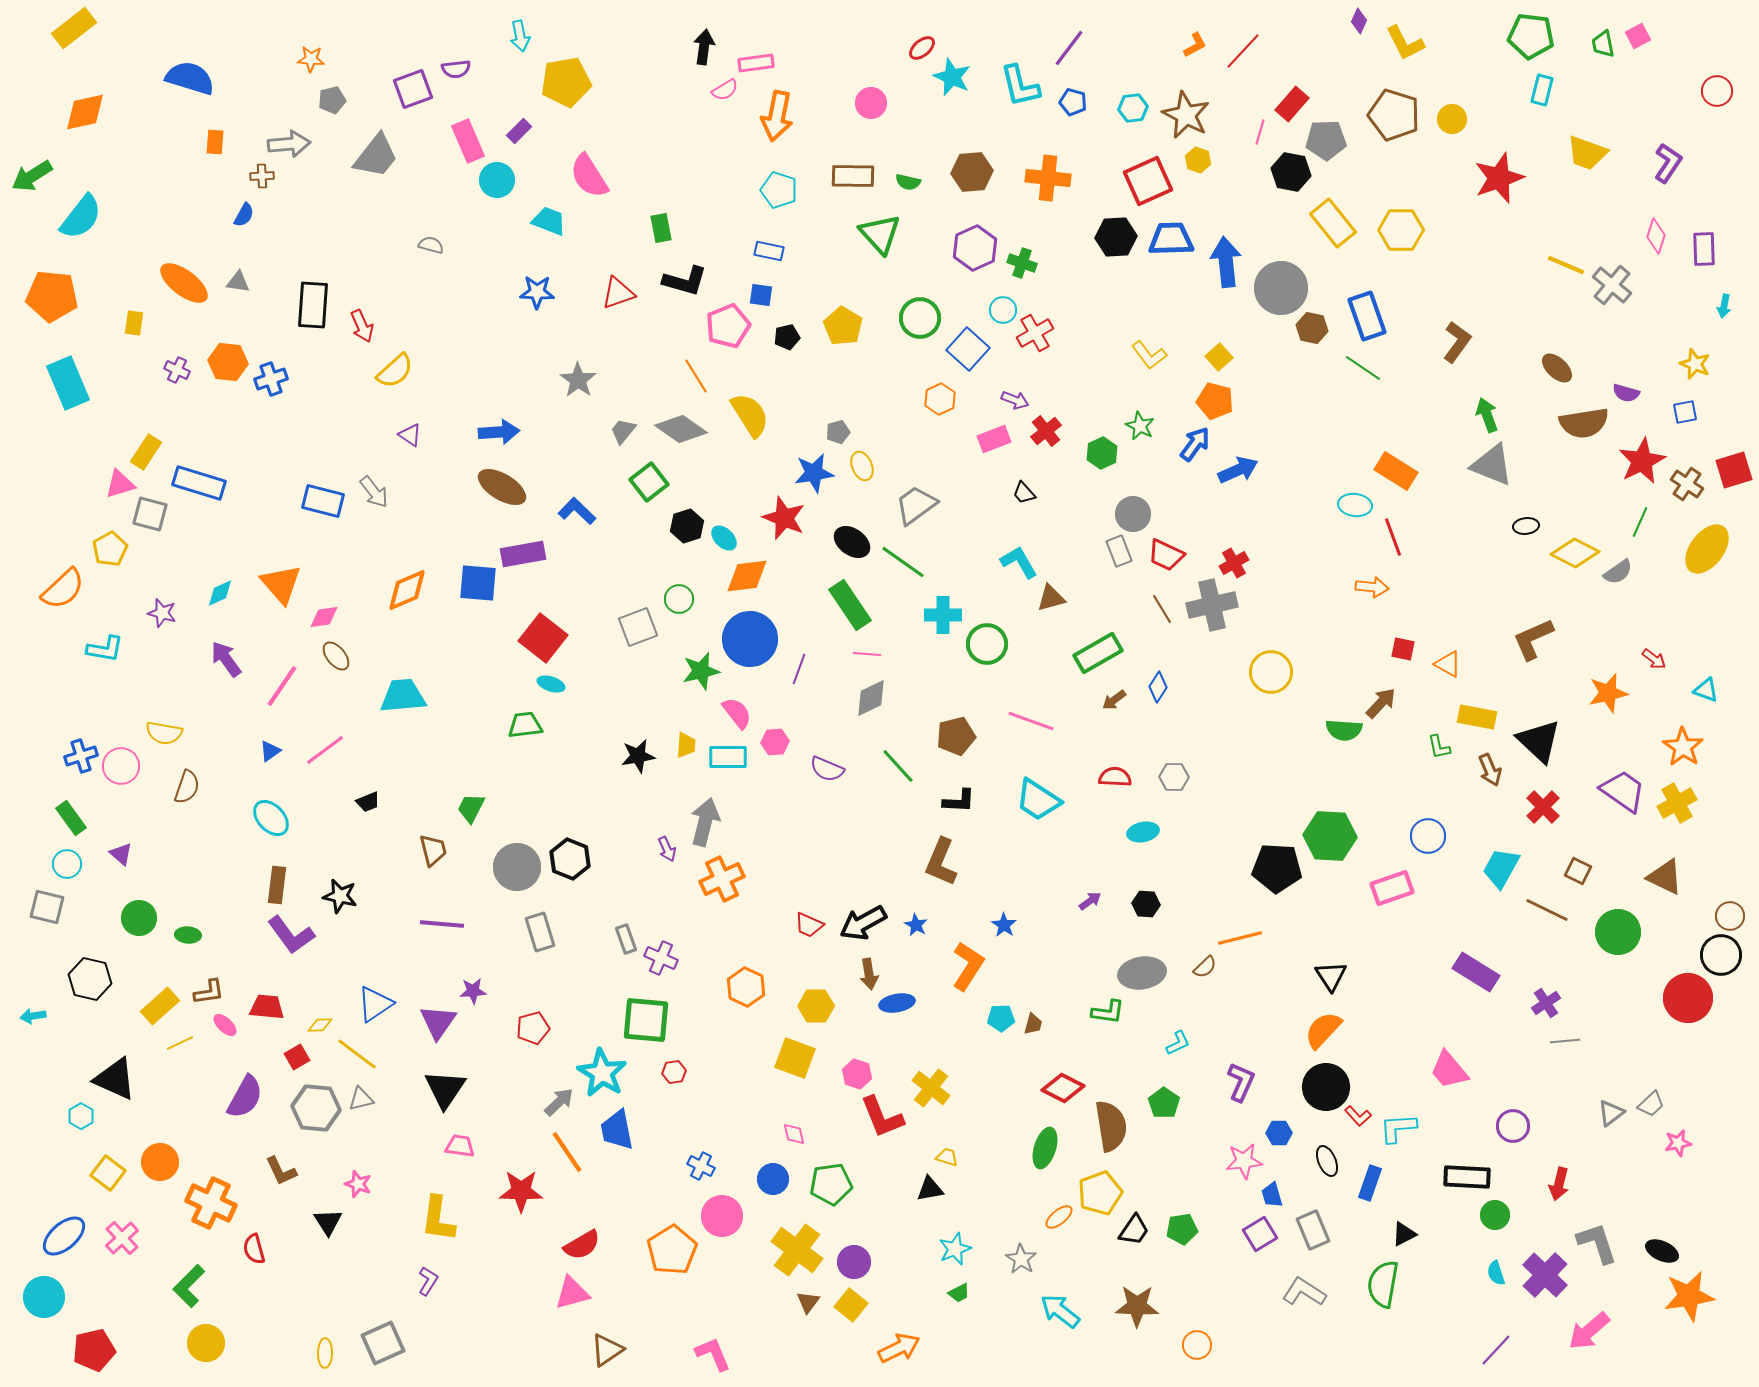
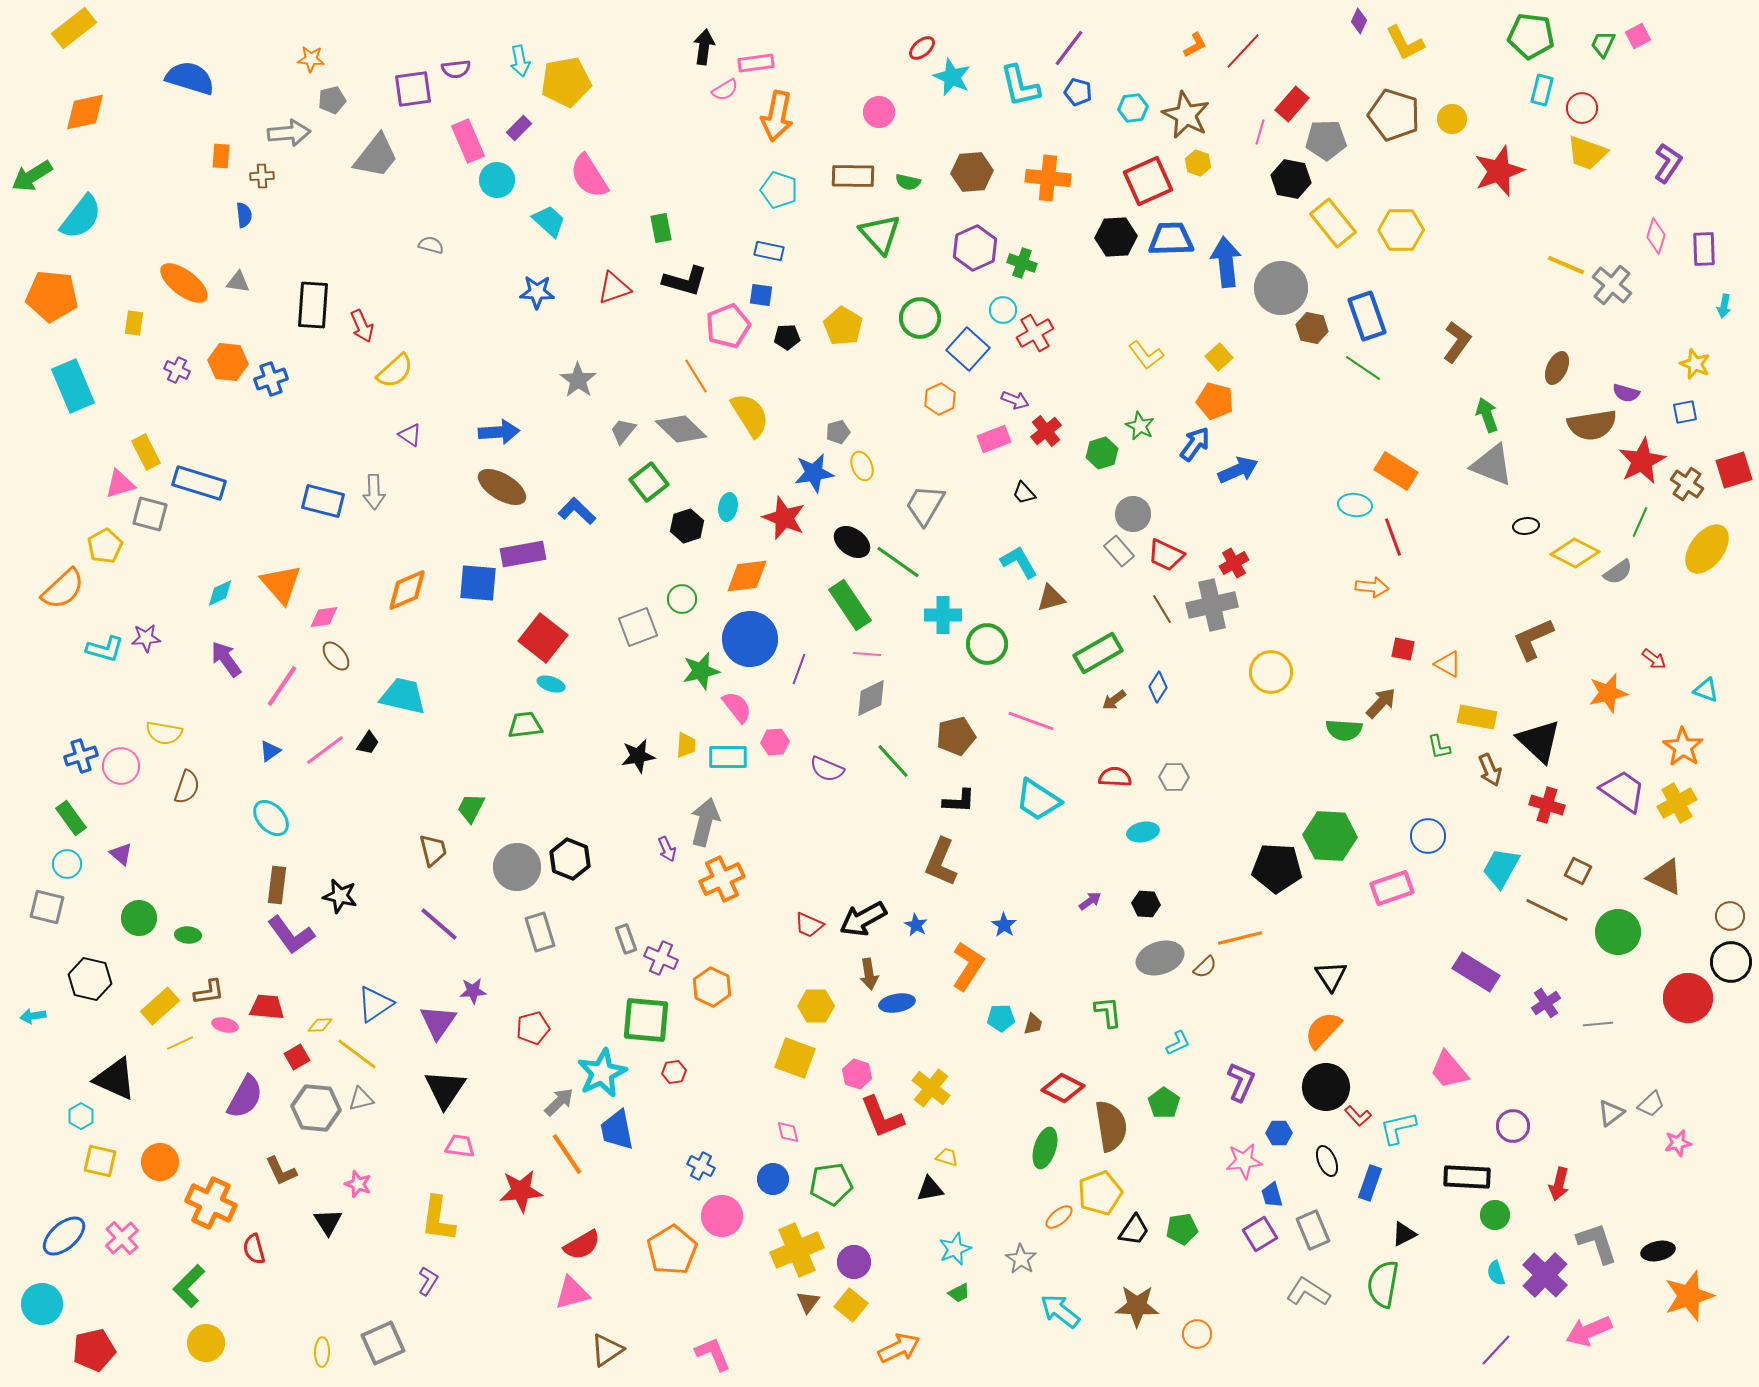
cyan arrow at (520, 36): moved 25 px down
green trapezoid at (1603, 44): rotated 36 degrees clockwise
purple square at (413, 89): rotated 12 degrees clockwise
red circle at (1717, 91): moved 135 px left, 17 px down
blue pentagon at (1073, 102): moved 5 px right, 10 px up
pink circle at (871, 103): moved 8 px right, 9 px down
purple rectangle at (519, 131): moved 3 px up
orange rectangle at (215, 142): moved 6 px right, 14 px down
gray arrow at (289, 144): moved 11 px up
yellow hexagon at (1198, 160): moved 3 px down
black hexagon at (1291, 172): moved 7 px down
red star at (1499, 178): moved 7 px up
blue semicircle at (244, 215): rotated 35 degrees counterclockwise
cyan trapezoid at (549, 221): rotated 21 degrees clockwise
red triangle at (618, 293): moved 4 px left, 5 px up
black pentagon at (787, 337): rotated 10 degrees clockwise
yellow L-shape at (1149, 355): moved 3 px left
brown ellipse at (1557, 368): rotated 72 degrees clockwise
cyan rectangle at (68, 383): moved 5 px right, 3 px down
brown semicircle at (1584, 423): moved 8 px right, 2 px down
gray diamond at (681, 429): rotated 9 degrees clockwise
yellow rectangle at (146, 452): rotated 60 degrees counterclockwise
green hexagon at (1102, 453): rotated 8 degrees clockwise
gray arrow at (374, 492): rotated 36 degrees clockwise
gray trapezoid at (916, 505): moved 9 px right; rotated 24 degrees counterclockwise
cyan ellipse at (724, 538): moved 4 px right, 31 px up; rotated 56 degrees clockwise
yellow pentagon at (110, 549): moved 5 px left, 3 px up
gray rectangle at (1119, 551): rotated 20 degrees counterclockwise
green line at (903, 562): moved 5 px left
green circle at (679, 599): moved 3 px right
purple star at (162, 613): moved 16 px left, 25 px down; rotated 20 degrees counterclockwise
cyan L-shape at (105, 649): rotated 6 degrees clockwise
cyan trapezoid at (403, 696): rotated 18 degrees clockwise
pink semicircle at (737, 713): moved 6 px up
green line at (898, 766): moved 5 px left, 5 px up
black trapezoid at (368, 802): moved 59 px up; rotated 35 degrees counterclockwise
red cross at (1543, 807): moved 4 px right, 2 px up; rotated 28 degrees counterclockwise
black arrow at (863, 923): moved 4 px up
purple line at (442, 924): moved 3 px left; rotated 36 degrees clockwise
black circle at (1721, 955): moved 10 px right, 7 px down
gray ellipse at (1142, 973): moved 18 px right, 15 px up; rotated 9 degrees counterclockwise
orange hexagon at (746, 987): moved 34 px left
green L-shape at (1108, 1012): rotated 104 degrees counterclockwise
pink ellipse at (225, 1025): rotated 30 degrees counterclockwise
gray line at (1565, 1041): moved 33 px right, 17 px up
cyan star at (602, 1073): rotated 15 degrees clockwise
cyan L-shape at (1398, 1128): rotated 9 degrees counterclockwise
pink diamond at (794, 1134): moved 6 px left, 2 px up
orange line at (567, 1152): moved 2 px down
yellow square at (108, 1173): moved 8 px left, 12 px up; rotated 24 degrees counterclockwise
red star at (521, 1191): rotated 6 degrees counterclockwise
yellow cross at (797, 1250): rotated 30 degrees clockwise
black ellipse at (1662, 1251): moved 4 px left; rotated 36 degrees counterclockwise
gray L-shape at (1304, 1292): moved 4 px right
orange star at (1689, 1296): rotated 9 degrees counterclockwise
cyan circle at (44, 1297): moved 2 px left, 7 px down
pink arrow at (1589, 1331): rotated 18 degrees clockwise
orange circle at (1197, 1345): moved 11 px up
yellow ellipse at (325, 1353): moved 3 px left, 1 px up
